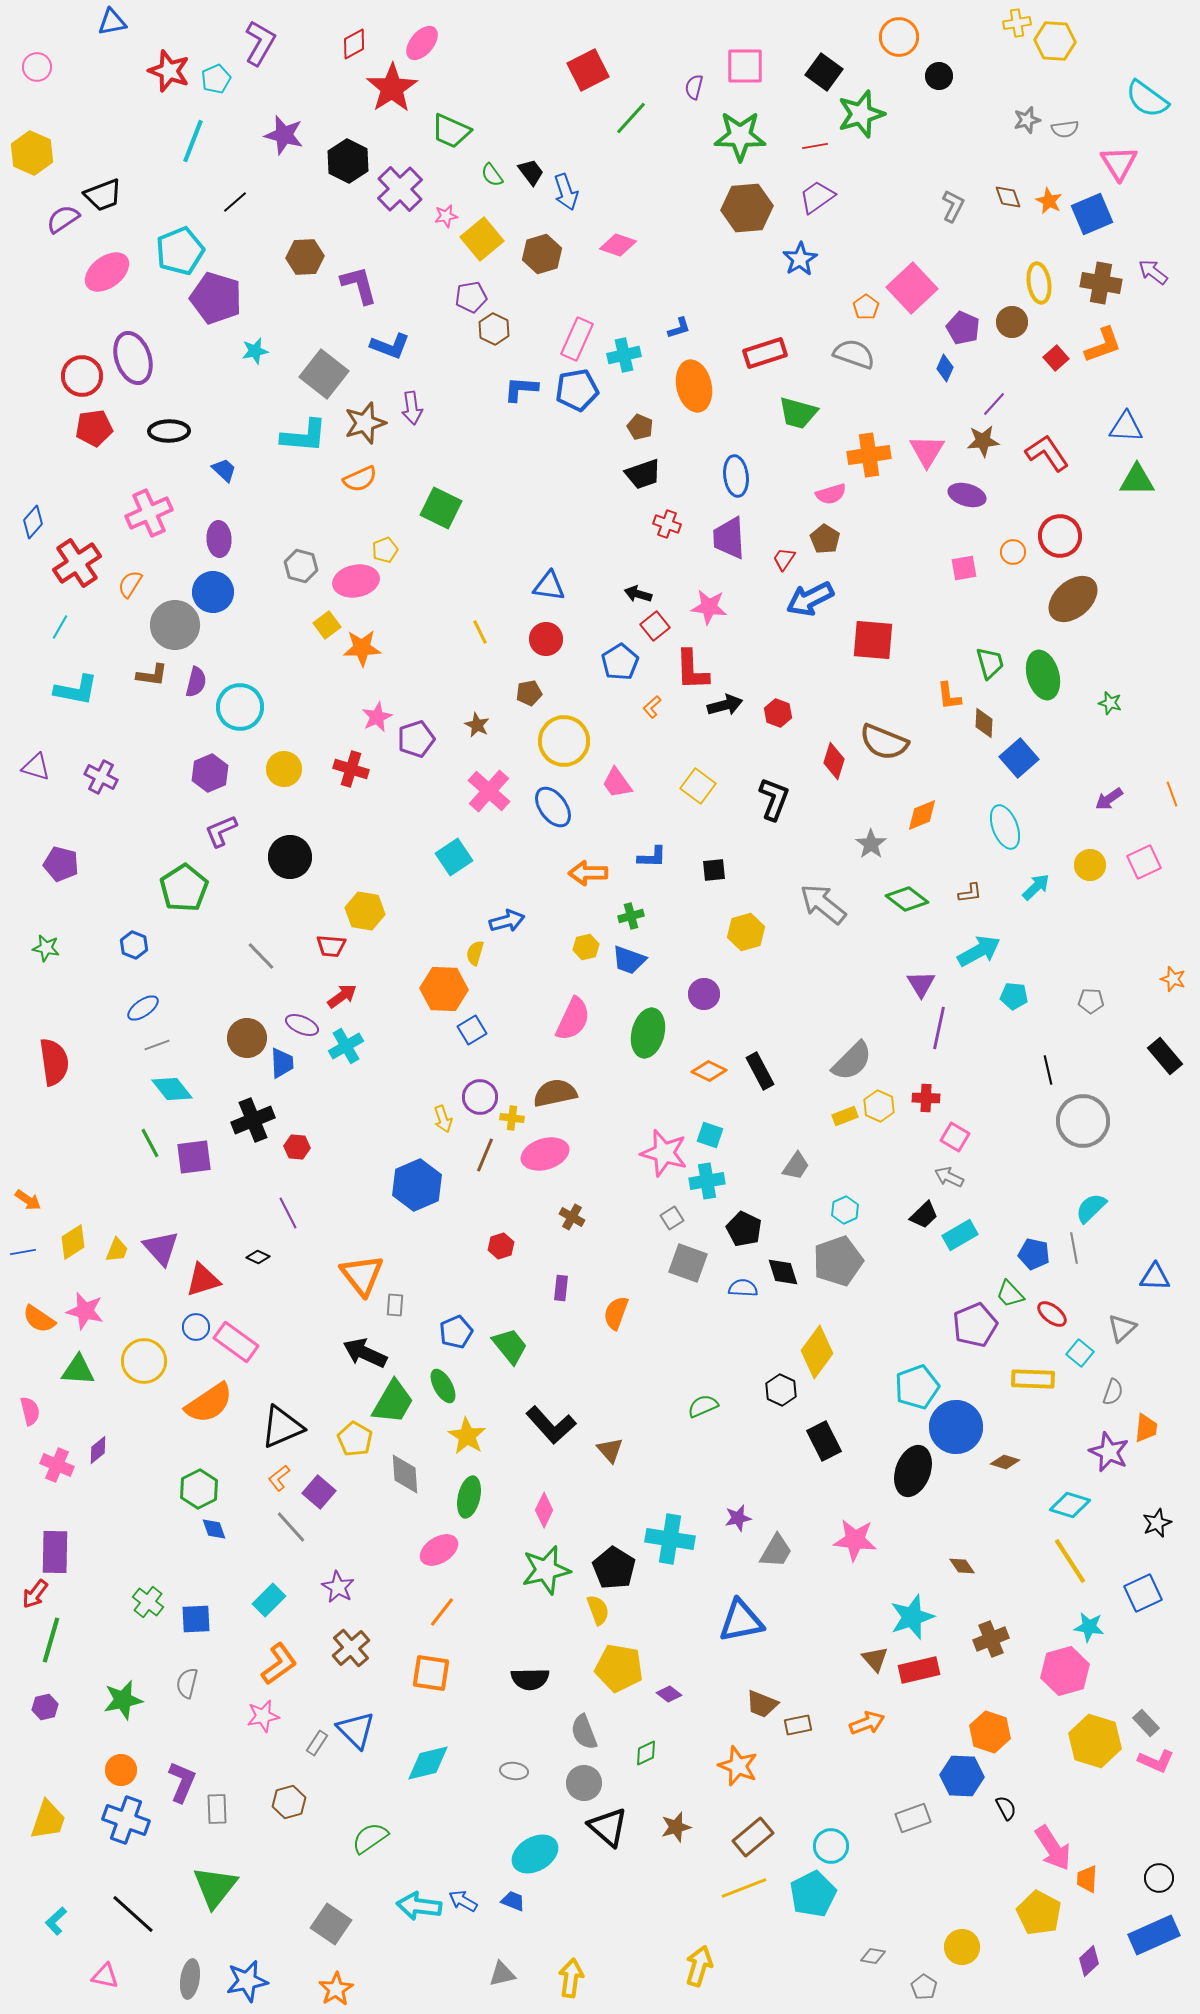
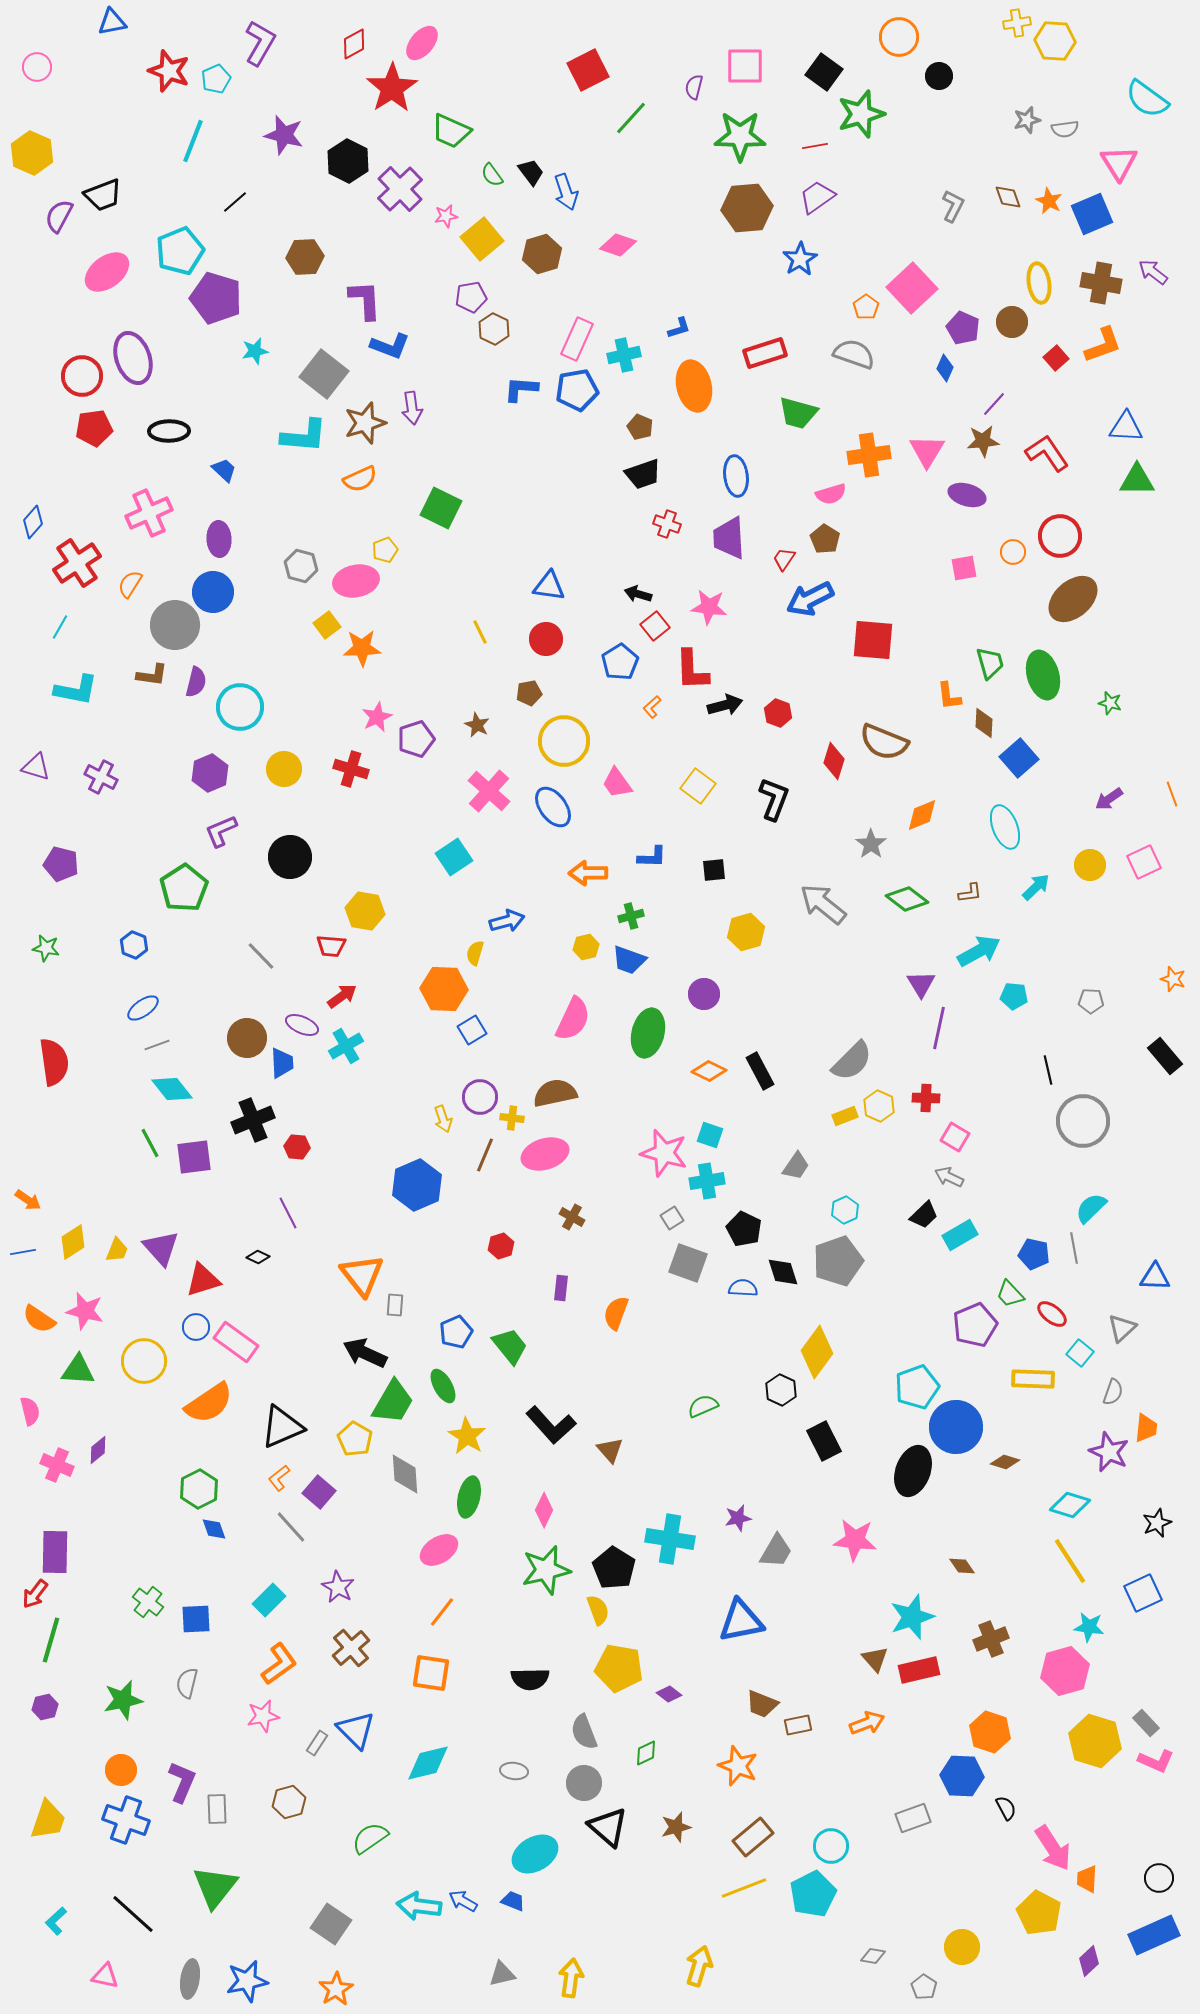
purple semicircle at (63, 219): moved 4 px left, 3 px up; rotated 28 degrees counterclockwise
purple L-shape at (359, 285): moved 6 px right, 15 px down; rotated 12 degrees clockwise
